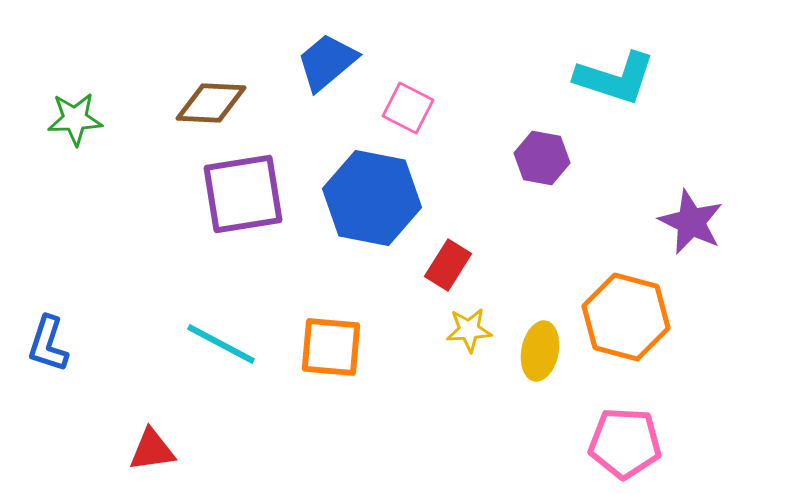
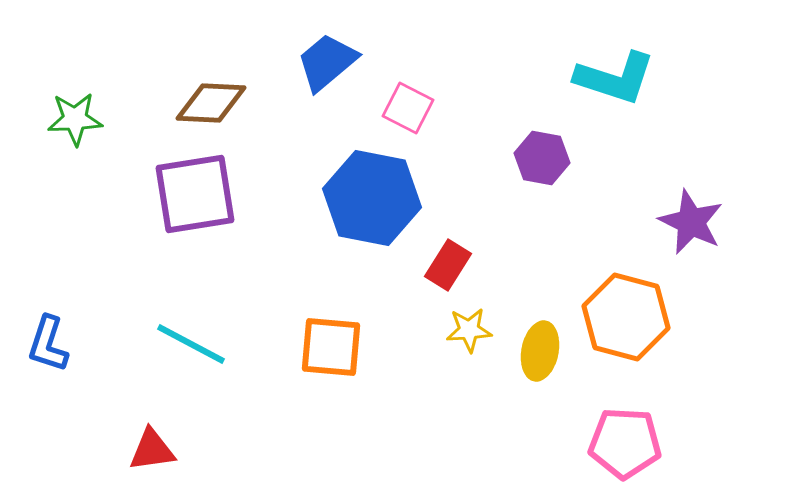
purple square: moved 48 px left
cyan line: moved 30 px left
